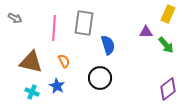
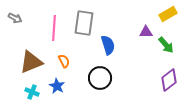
yellow rectangle: rotated 36 degrees clockwise
brown triangle: rotated 35 degrees counterclockwise
purple diamond: moved 1 px right, 9 px up
